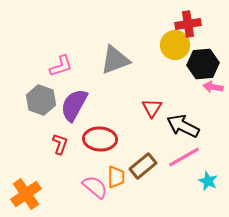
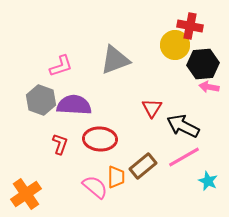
red cross: moved 2 px right, 2 px down; rotated 20 degrees clockwise
pink arrow: moved 4 px left
purple semicircle: rotated 64 degrees clockwise
